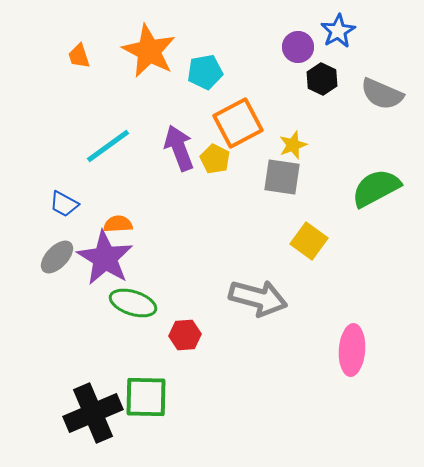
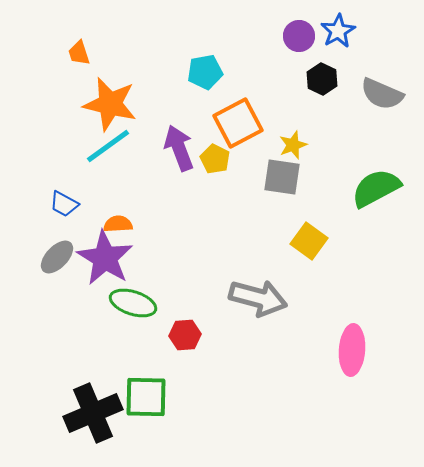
purple circle: moved 1 px right, 11 px up
orange star: moved 39 px left, 53 px down; rotated 14 degrees counterclockwise
orange trapezoid: moved 3 px up
